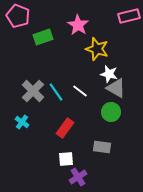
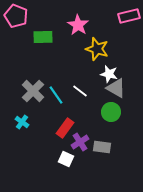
pink pentagon: moved 2 px left
green rectangle: rotated 18 degrees clockwise
cyan line: moved 3 px down
white square: rotated 28 degrees clockwise
purple cross: moved 2 px right, 35 px up
